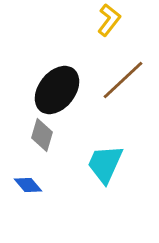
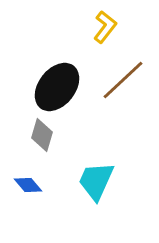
yellow L-shape: moved 4 px left, 7 px down
black ellipse: moved 3 px up
cyan trapezoid: moved 9 px left, 17 px down
